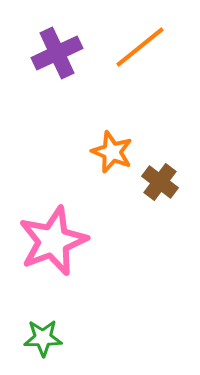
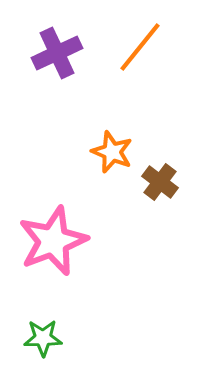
orange line: rotated 12 degrees counterclockwise
